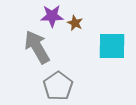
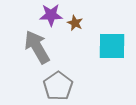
purple star: moved 1 px left, 1 px up
